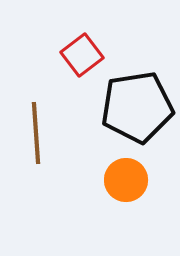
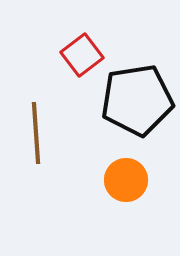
black pentagon: moved 7 px up
